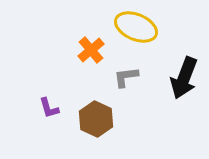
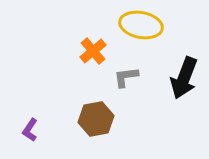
yellow ellipse: moved 5 px right, 2 px up; rotated 12 degrees counterclockwise
orange cross: moved 2 px right, 1 px down
purple L-shape: moved 19 px left, 22 px down; rotated 50 degrees clockwise
brown hexagon: rotated 24 degrees clockwise
